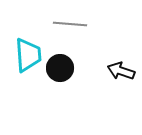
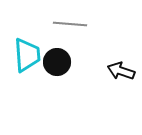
cyan trapezoid: moved 1 px left
black circle: moved 3 px left, 6 px up
